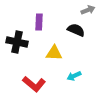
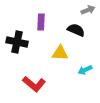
purple rectangle: moved 2 px right
yellow triangle: moved 6 px right
cyan arrow: moved 11 px right, 6 px up
